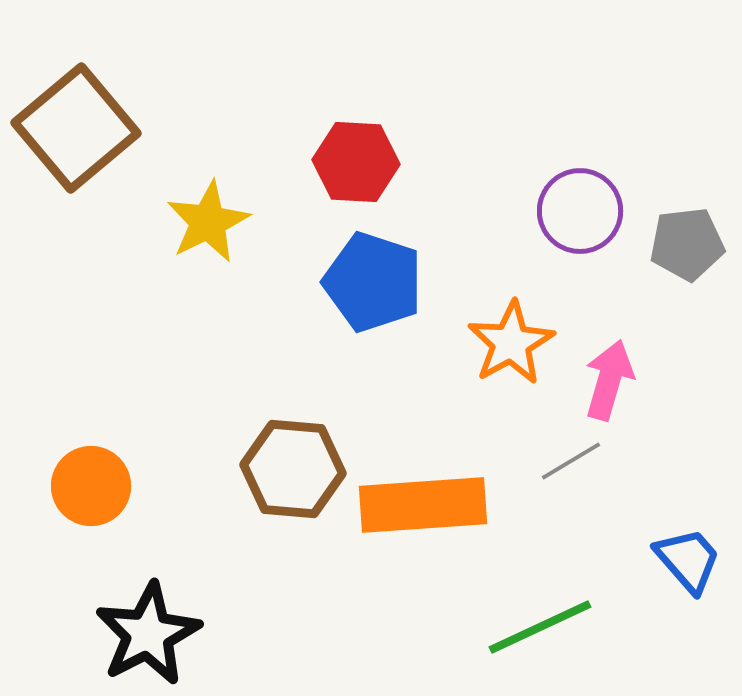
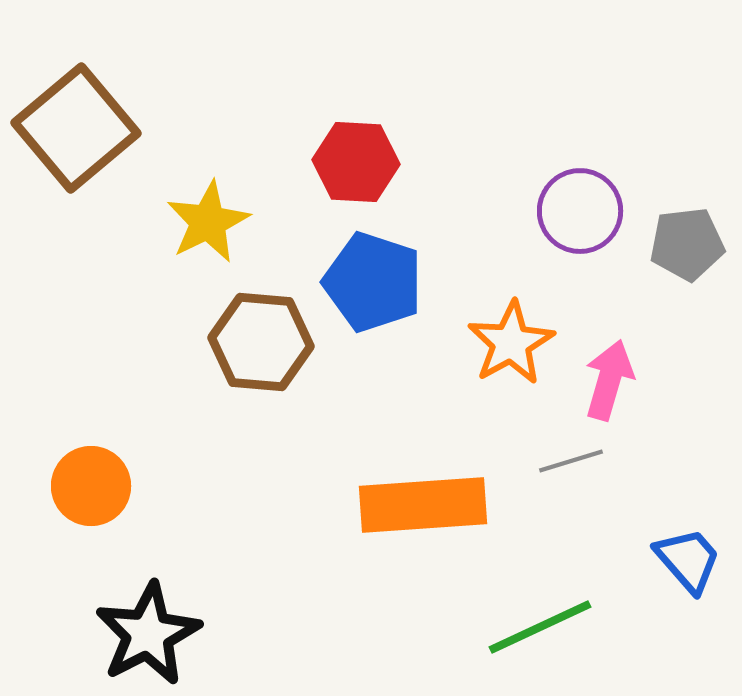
gray line: rotated 14 degrees clockwise
brown hexagon: moved 32 px left, 127 px up
